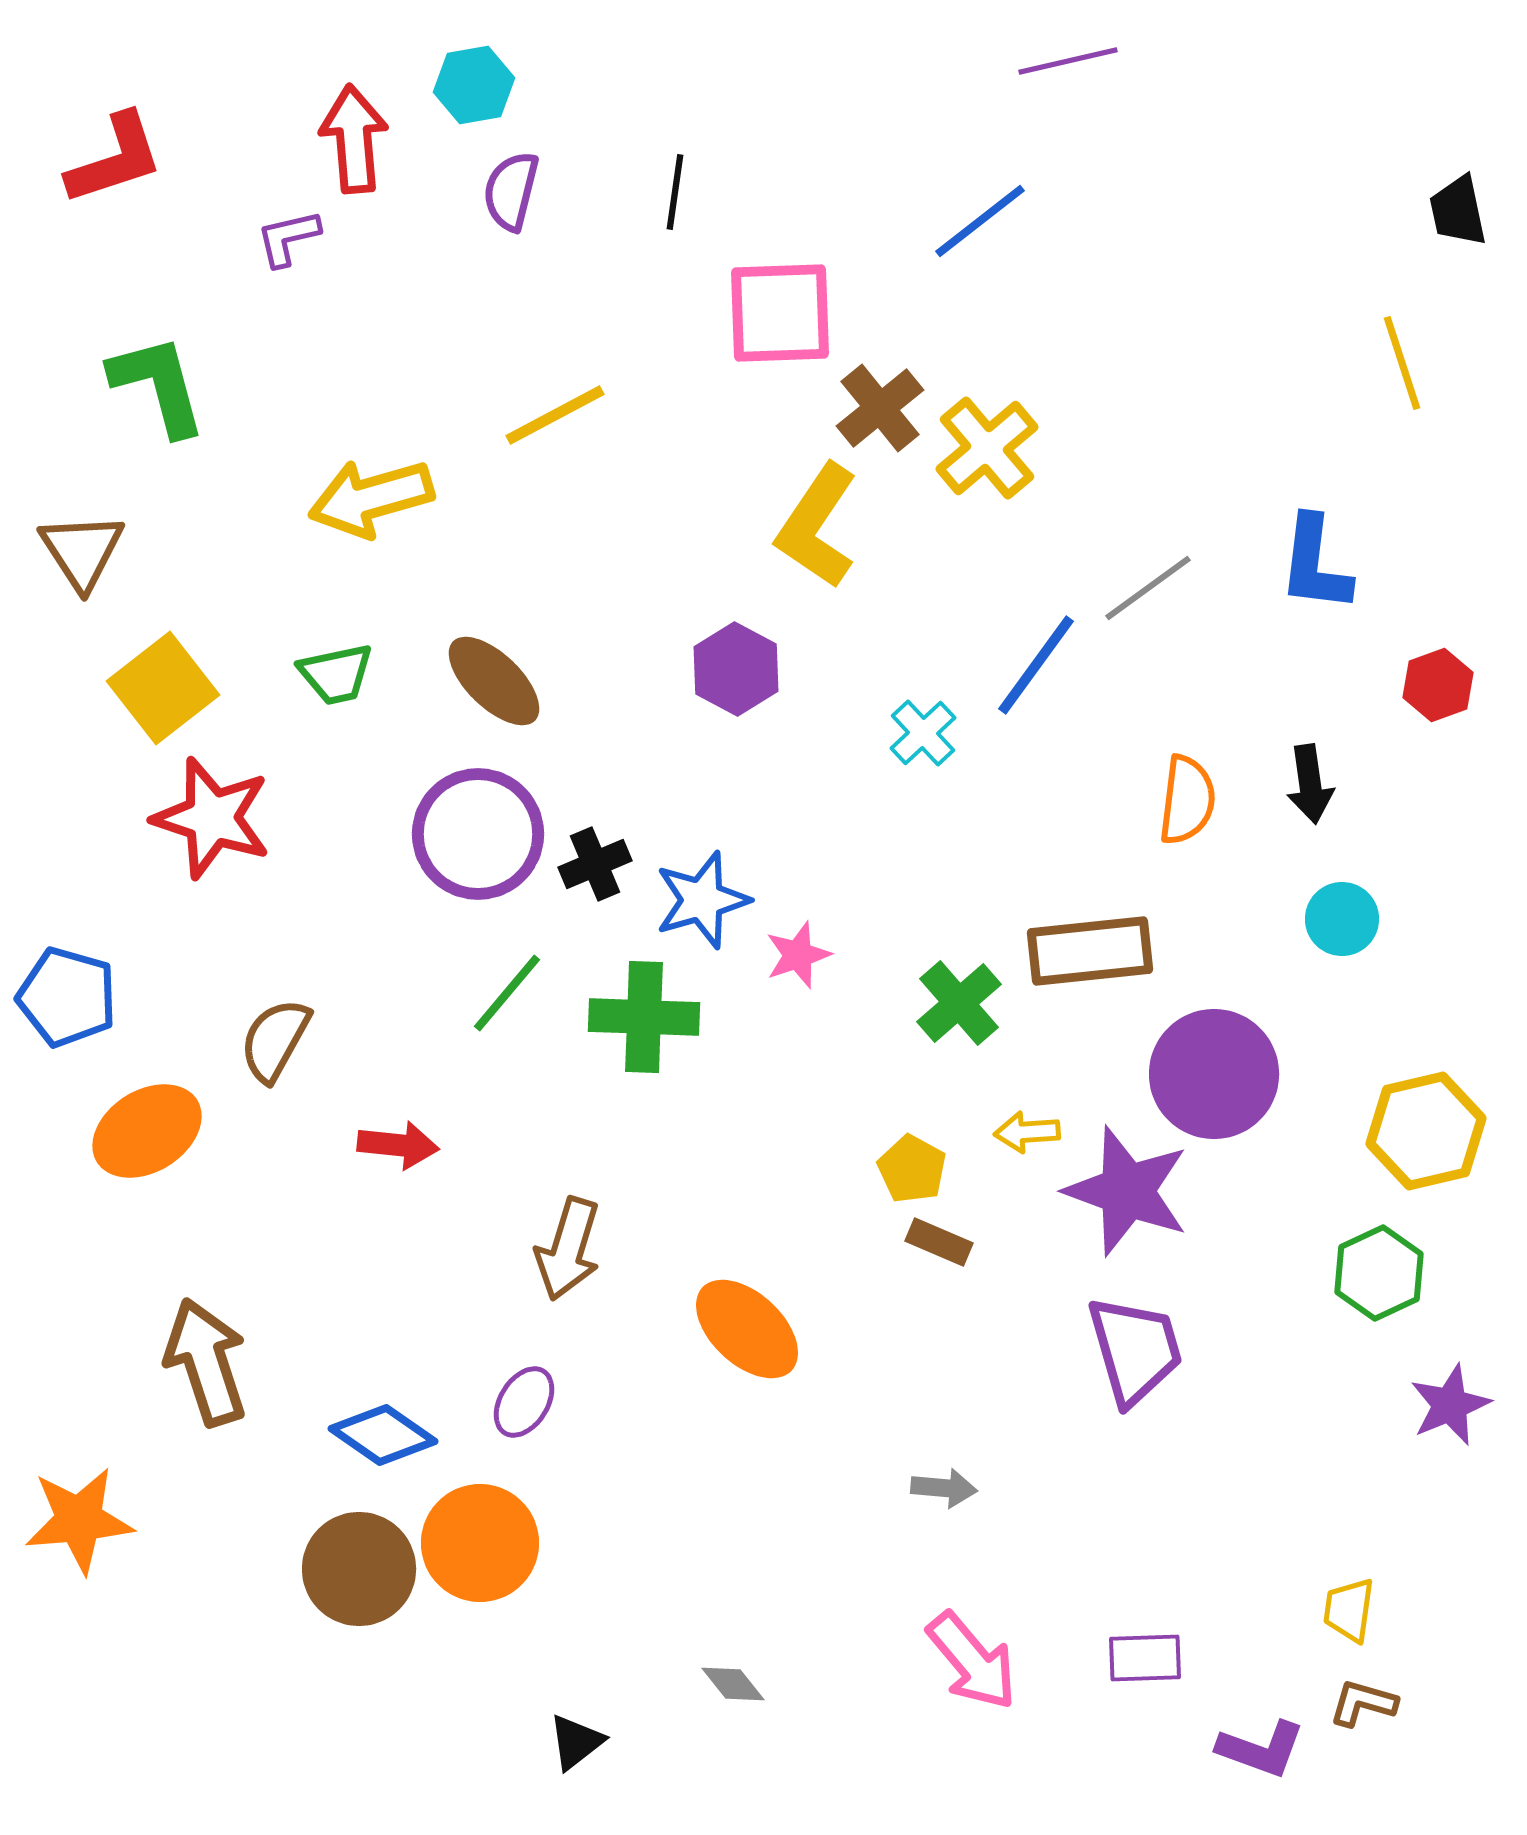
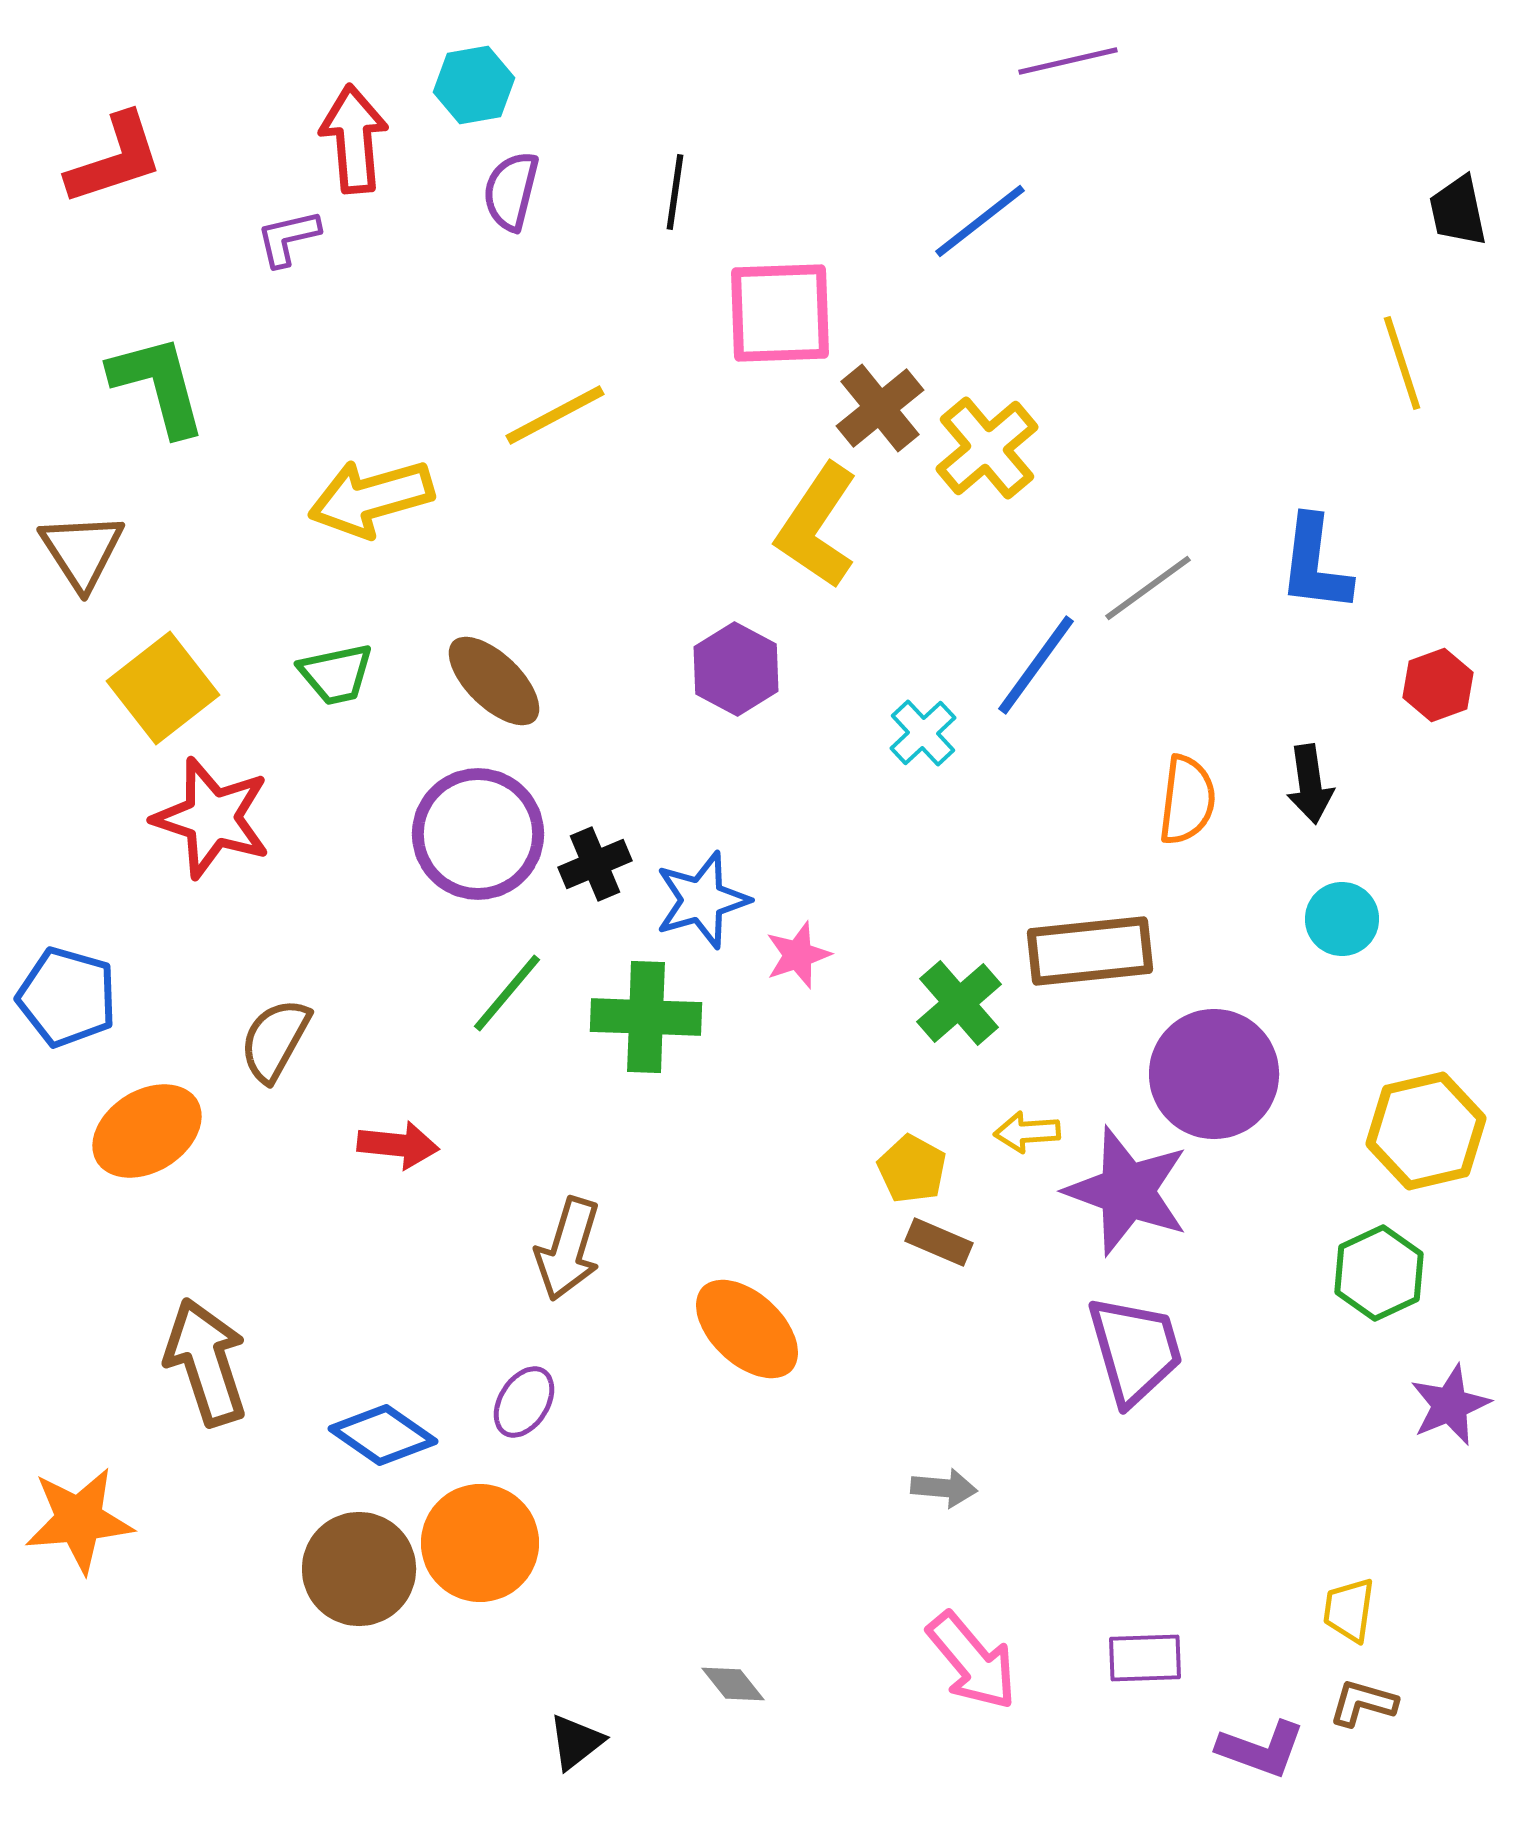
green cross at (644, 1017): moved 2 px right
